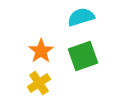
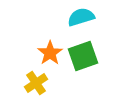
orange star: moved 9 px right, 2 px down
yellow cross: moved 3 px left
